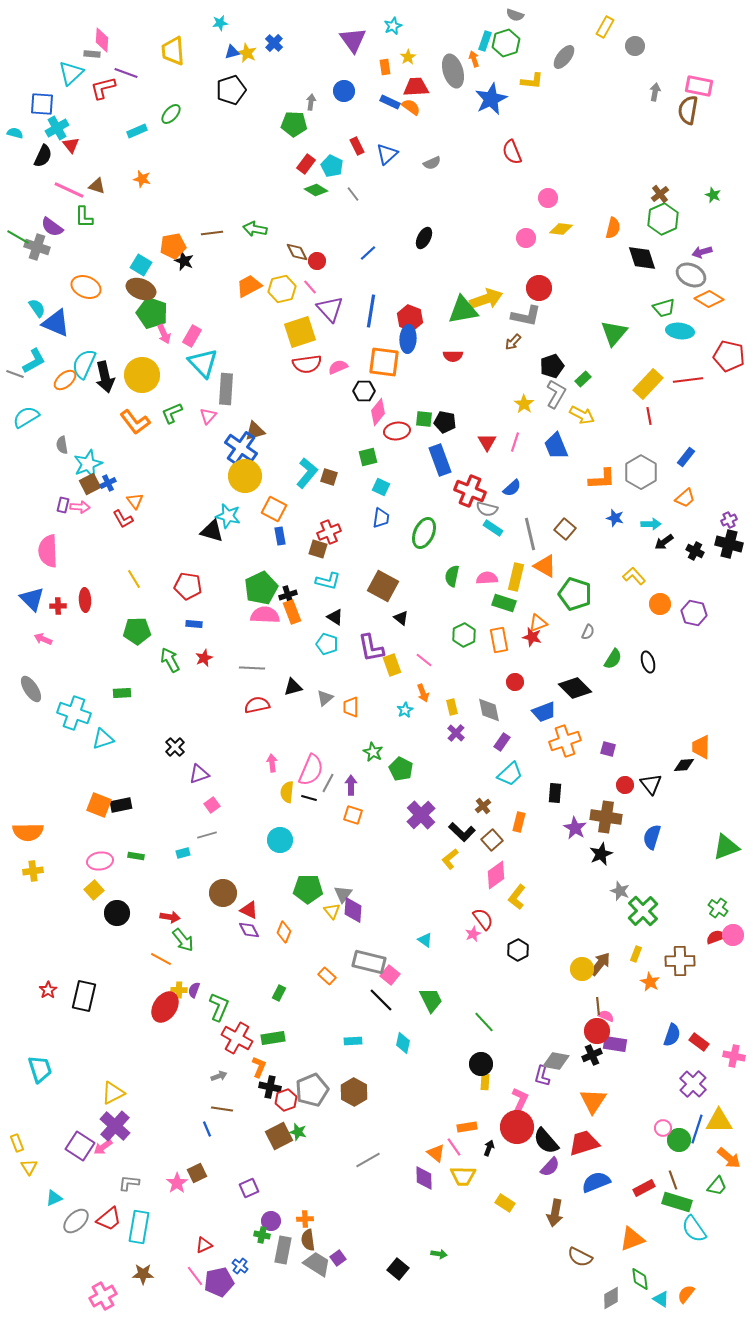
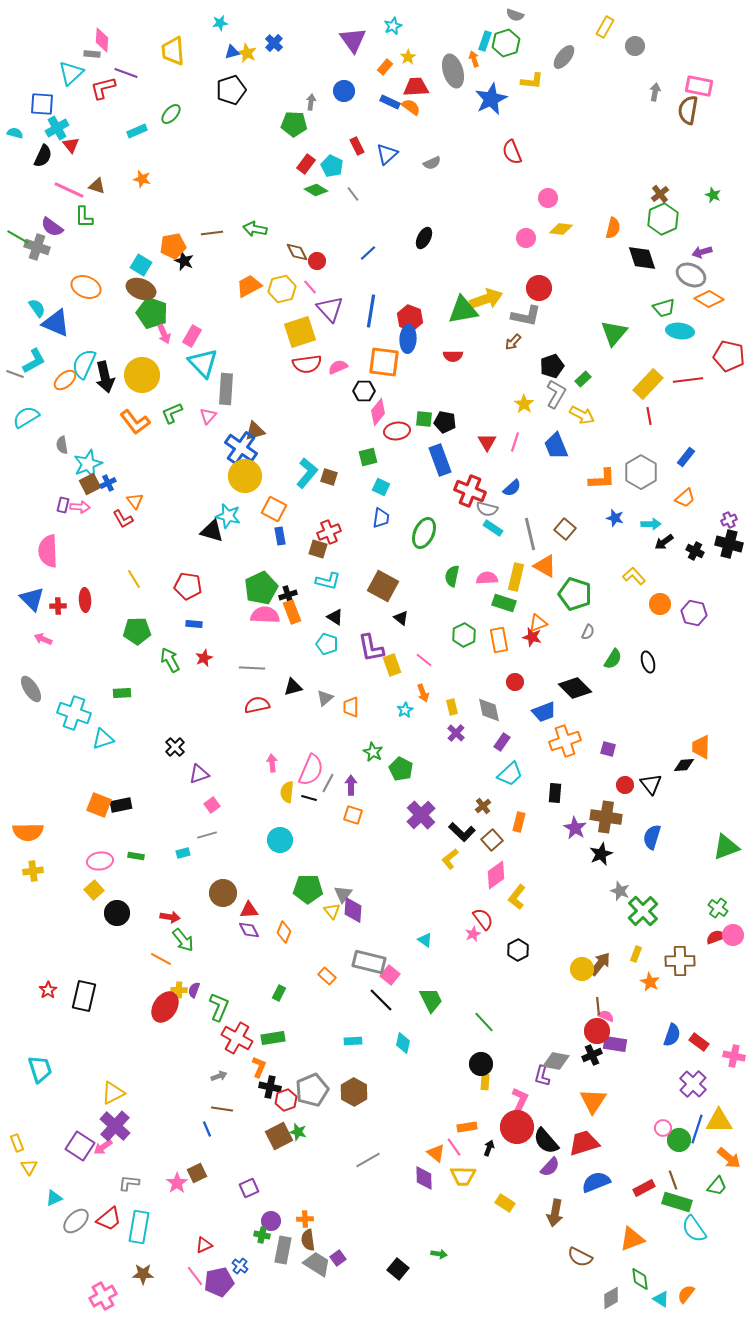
orange rectangle at (385, 67): rotated 49 degrees clockwise
red triangle at (249, 910): rotated 30 degrees counterclockwise
